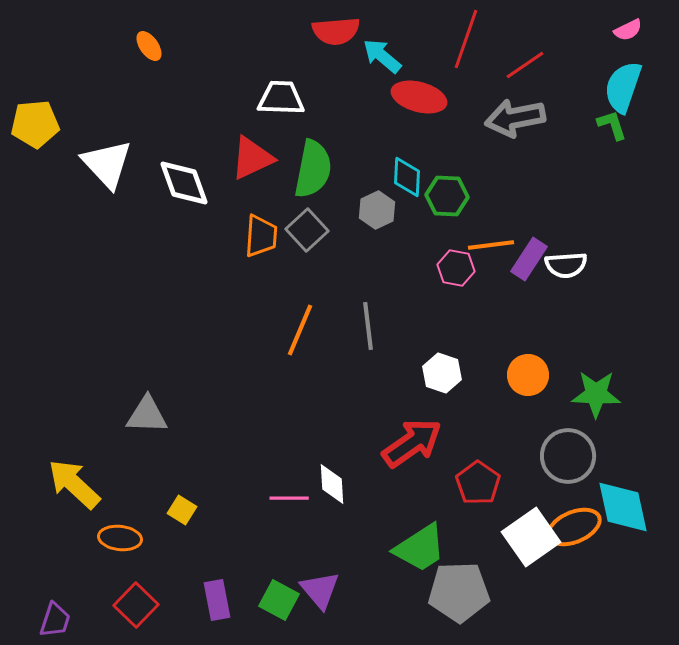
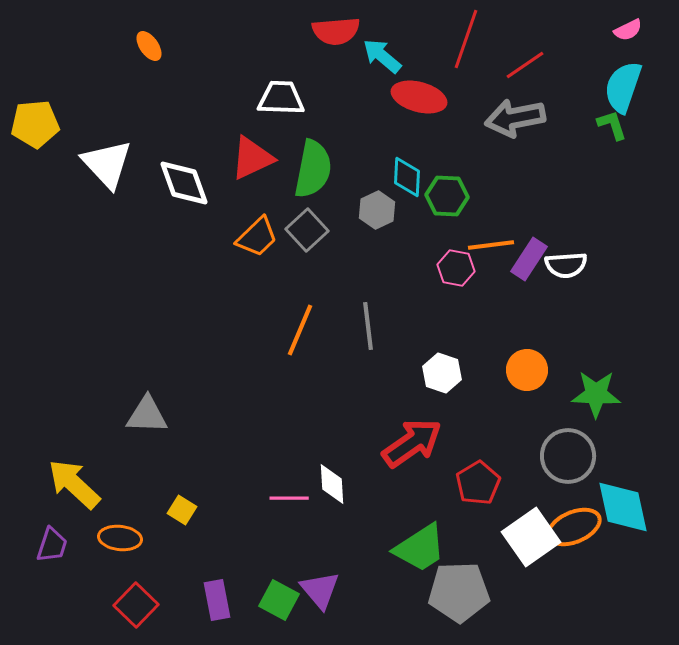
orange trapezoid at (261, 236): moved 4 px left, 1 px down; rotated 42 degrees clockwise
orange circle at (528, 375): moved 1 px left, 5 px up
red pentagon at (478, 483): rotated 6 degrees clockwise
purple trapezoid at (55, 620): moved 3 px left, 75 px up
